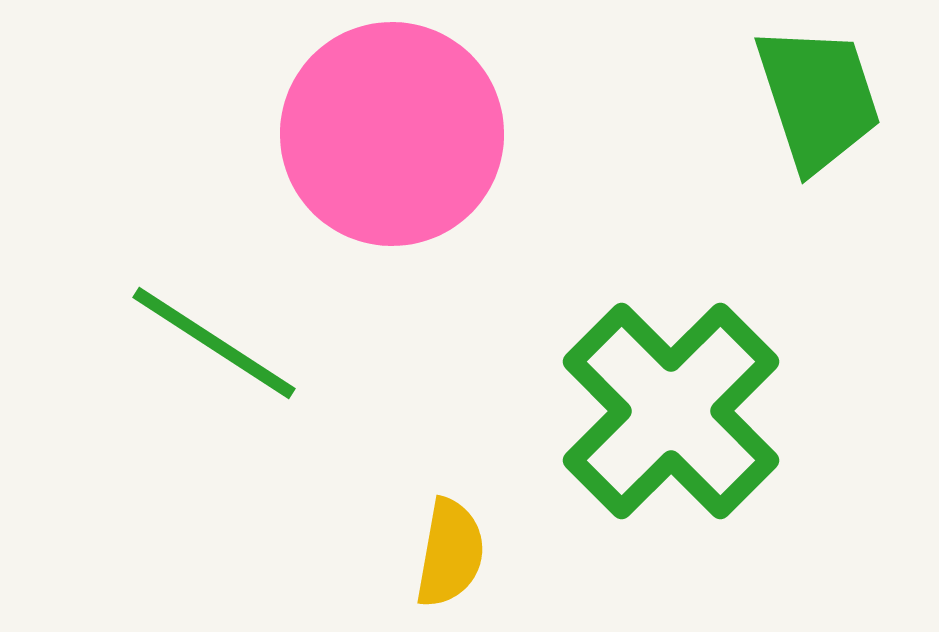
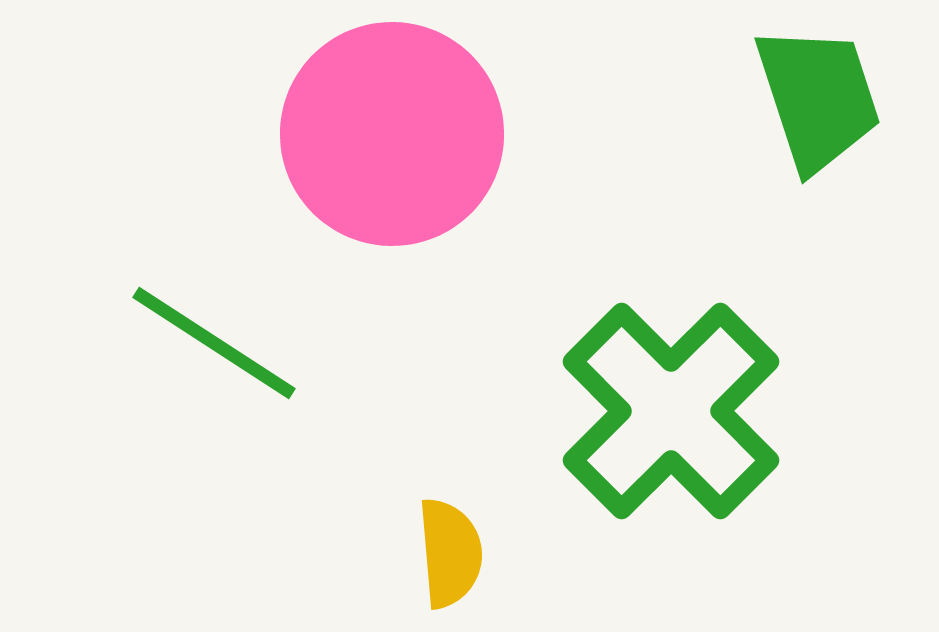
yellow semicircle: rotated 15 degrees counterclockwise
